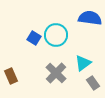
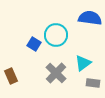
blue square: moved 6 px down
gray rectangle: rotated 48 degrees counterclockwise
